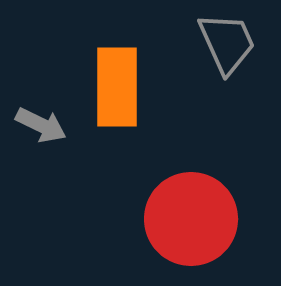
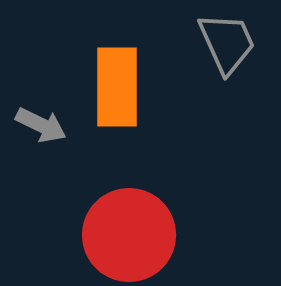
red circle: moved 62 px left, 16 px down
